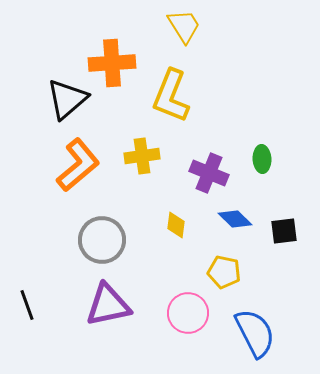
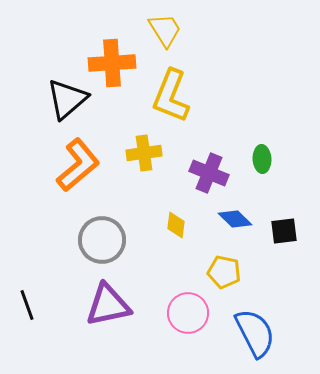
yellow trapezoid: moved 19 px left, 4 px down
yellow cross: moved 2 px right, 3 px up
